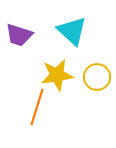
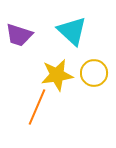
yellow circle: moved 3 px left, 4 px up
orange line: rotated 6 degrees clockwise
